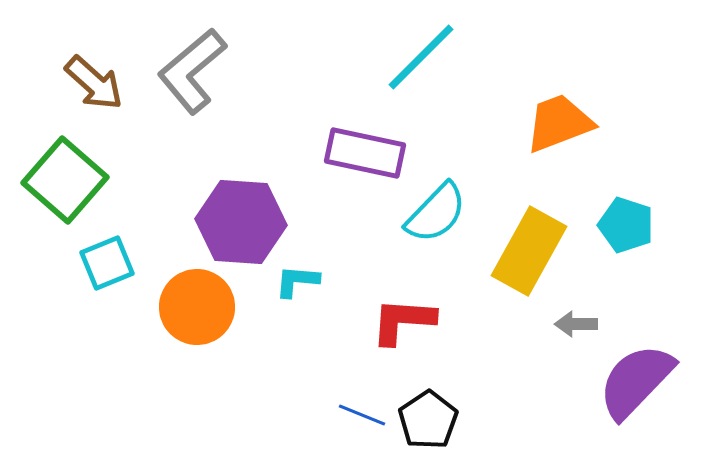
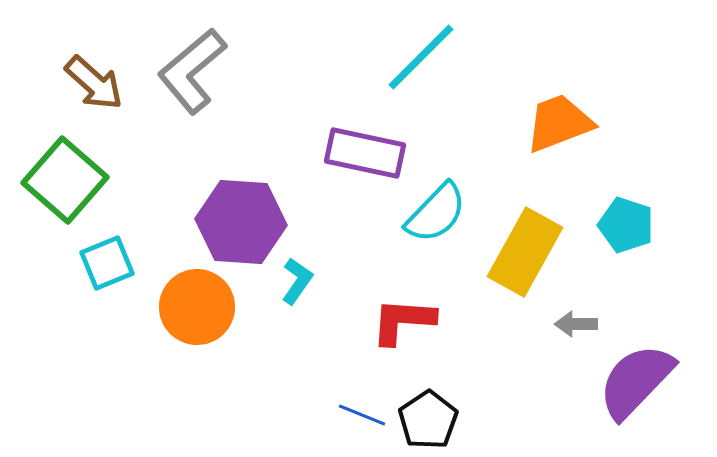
yellow rectangle: moved 4 px left, 1 px down
cyan L-shape: rotated 120 degrees clockwise
